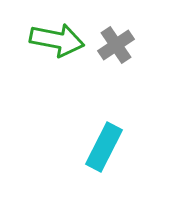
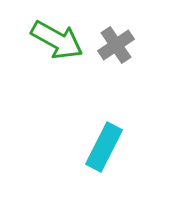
green arrow: rotated 18 degrees clockwise
